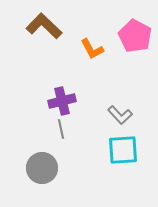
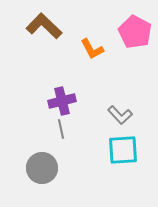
pink pentagon: moved 4 px up
